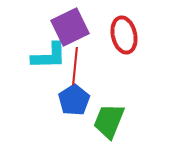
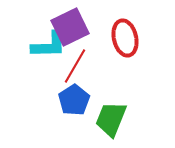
red ellipse: moved 1 px right, 3 px down
cyan L-shape: moved 11 px up
red line: rotated 24 degrees clockwise
green trapezoid: moved 2 px right, 2 px up
